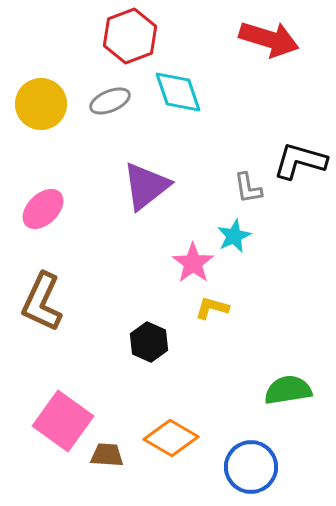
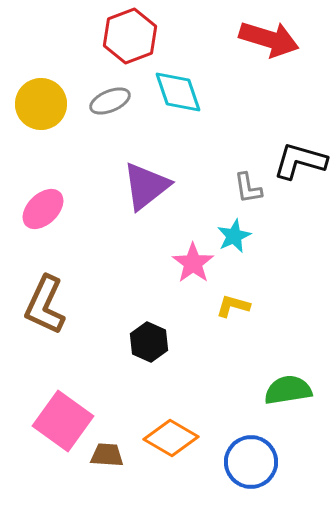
brown L-shape: moved 3 px right, 3 px down
yellow L-shape: moved 21 px right, 2 px up
blue circle: moved 5 px up
